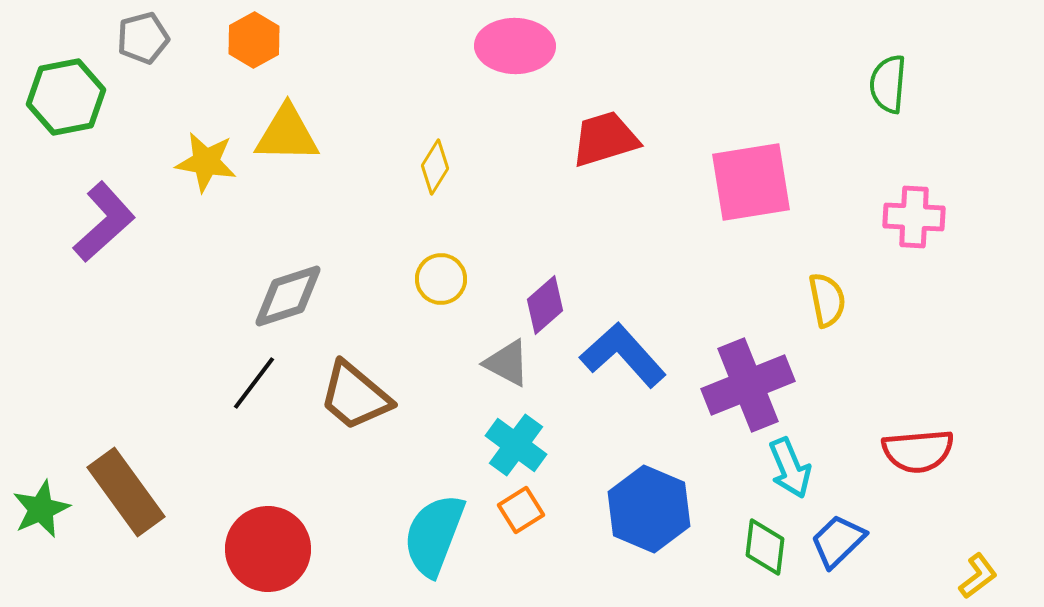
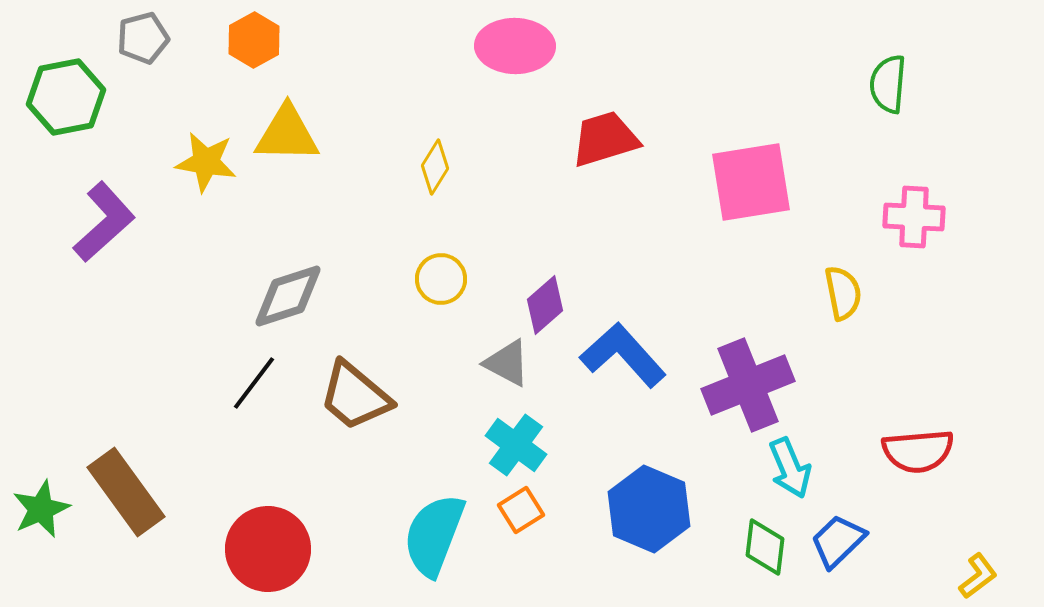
yellow semicircle: moved 16 px right, 7 px up
